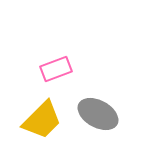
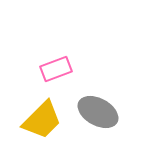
gray ellipse: moved 2 px up
